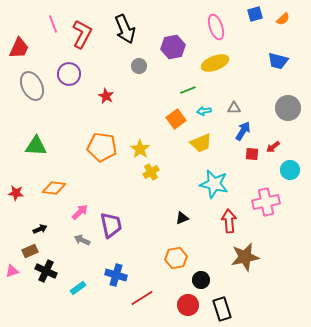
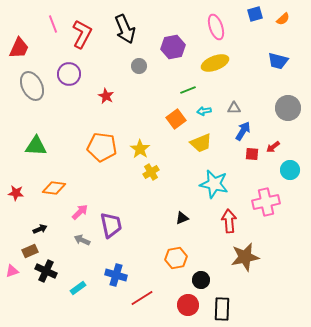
black rectangle at (222, 309): rotated 20 degrees clockwise
